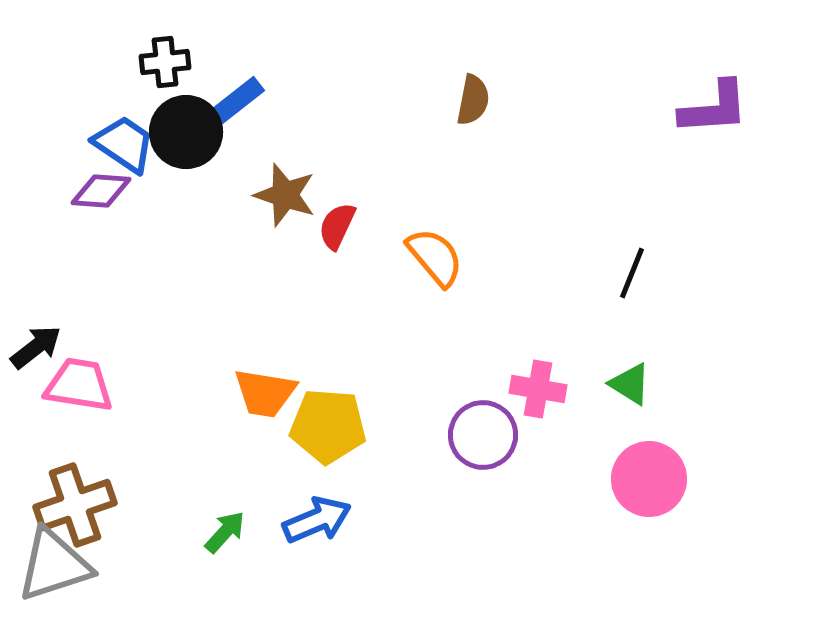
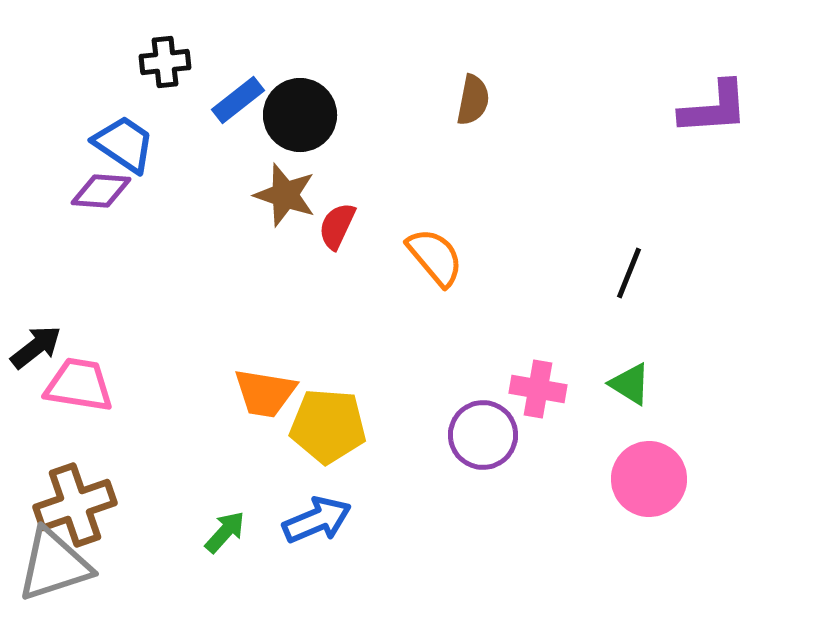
black circle: moved 114 px right, 17 px up
black line: moved 3 px left
